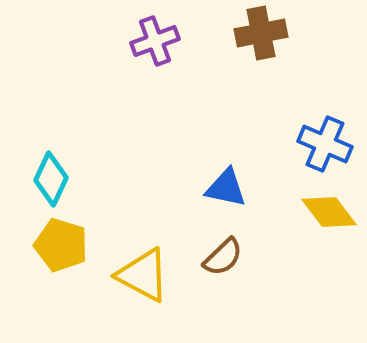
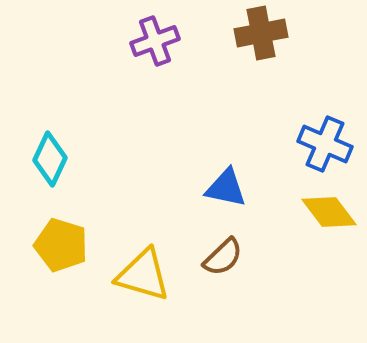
cyan diamond: moved 1 px left, 20 px up
yellow triangle: rotated 12 degrees counterclockwise
